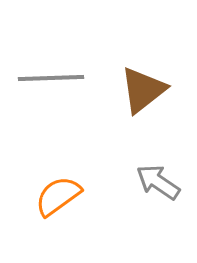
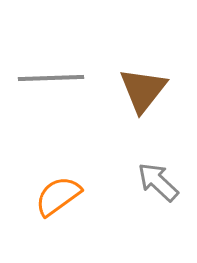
brown triangle: rotated 14 degrees counterclockwise
gray arrow: rotated 9 degrees clockwise
